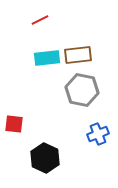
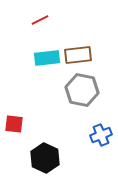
blue cross: moved 3 px right, 1 px down
